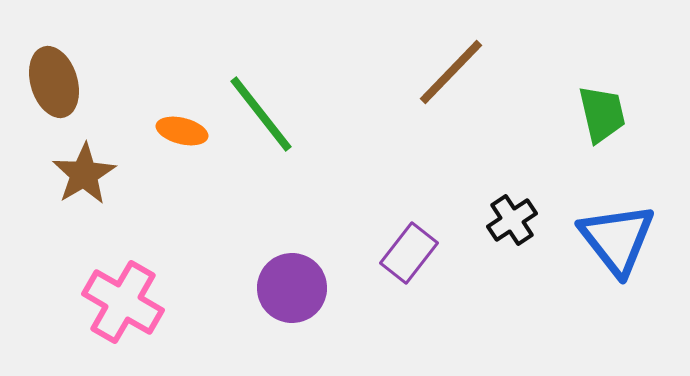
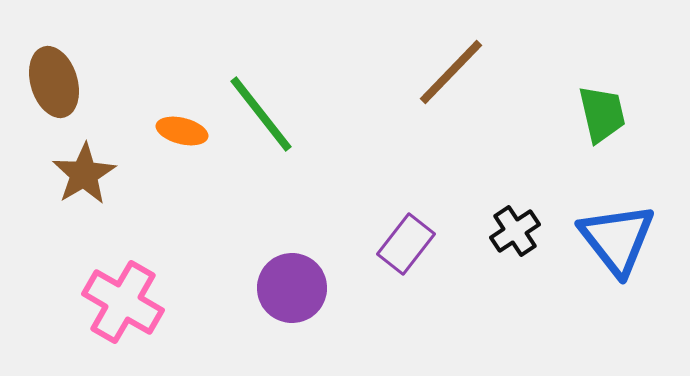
black cross: moved 3 px right, 11 px down
purple rectangle: moved 3 px left, 9 px up
